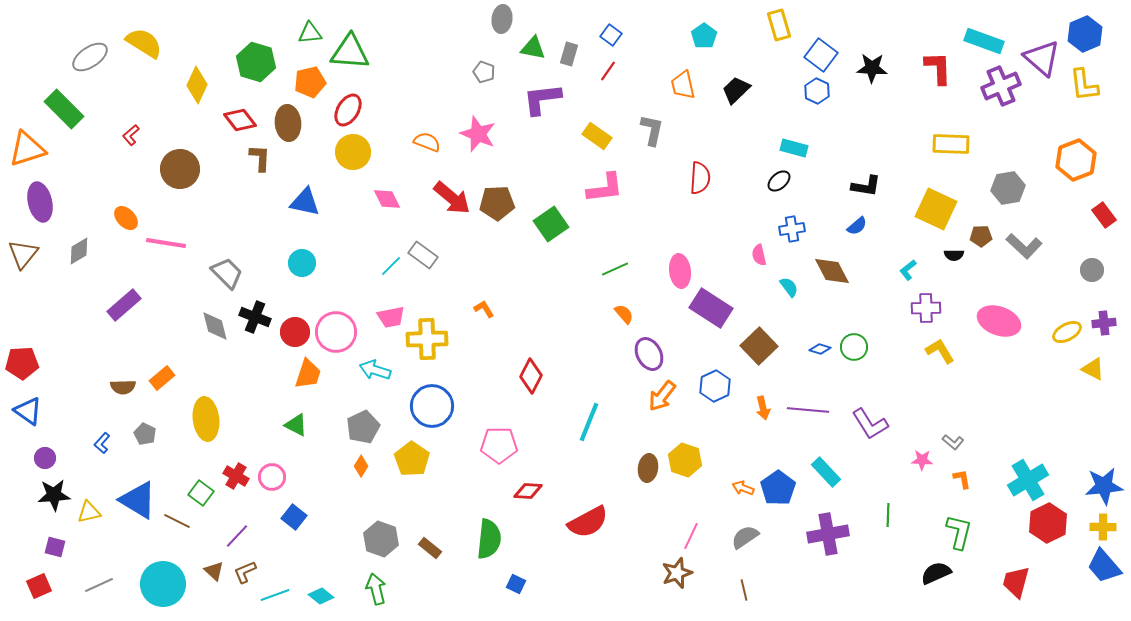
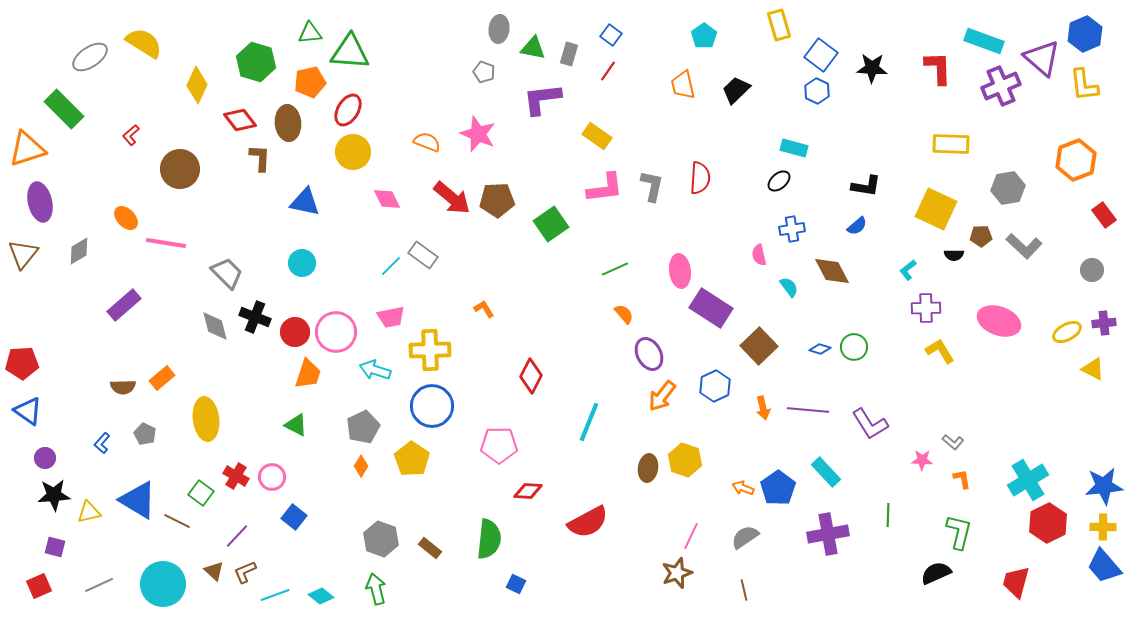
gray ellipse at (502, 19): moved 3 px left, 10 px down
gray L-shape at (652, 130): moved 56 px down
brown pentagon at (497, 203): moved 3 px up
yellow cross at (427, 339): moved 3 px right, 11 px down
